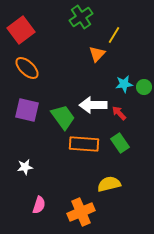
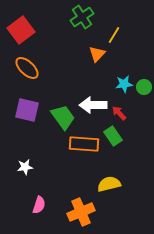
green cross: moved 1 px right
green rectangle: moved 7 px left, 7 px up
